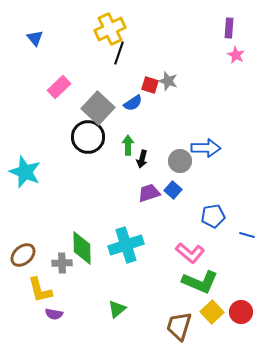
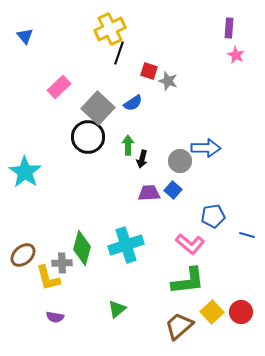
blue triangle: moved 10 px left, 2 px up
red square: moved 1 px left, 14 px up
cyan star: rotated 12 degrees clockwise
purple trapezoid: rotated 15 degrees clockwise
green diamond: rotated 16 degrees clockwise
pink L-shape: moved 9 px up
green L-shape: moved 12 px left, 1 px up; rotated 30 degrees counterclockwise
yellow L-shape: moved 8 px right, 12 px up
purple semicircle: moved 1 px right, 3 px down
brown trapezoid: rotated 32 degrees clockwise
